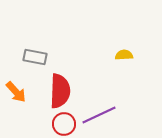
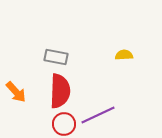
gray rectangle: moved 21 px right
purple line: moved 1 px left
